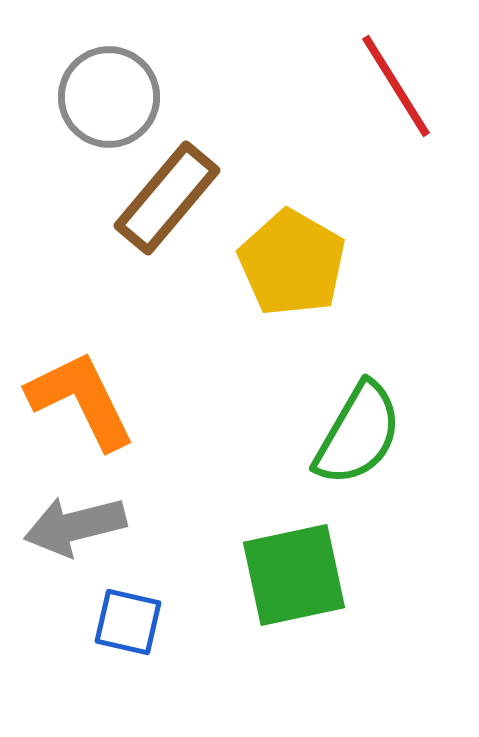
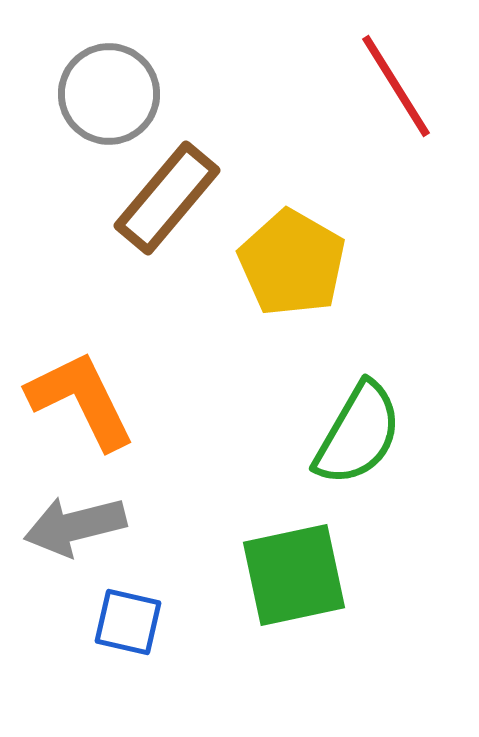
gray circle: moved 3 px up
